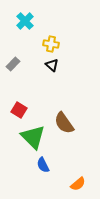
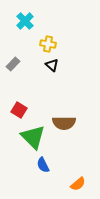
yellow cross: moved 3 px left
brown semicircle: rotated 55 degrees counterclockwise
